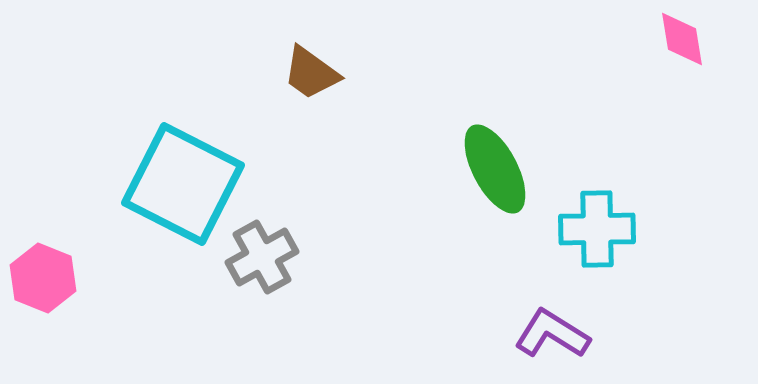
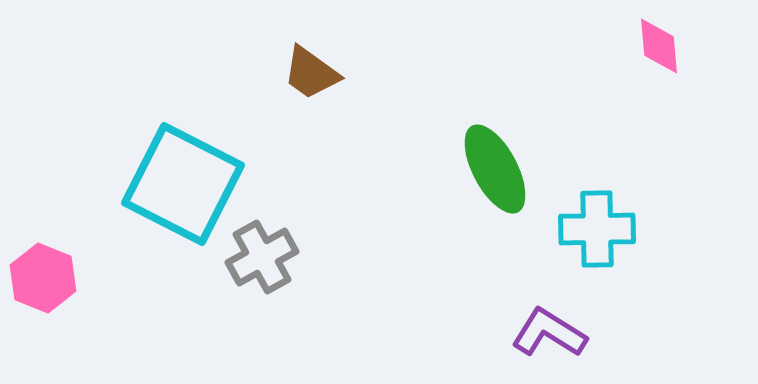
pink diamond: moved 23 px left, 7 px down; rotated 4 degrees clockwise
purple L-shape: moved 3 px left, 1 px up
